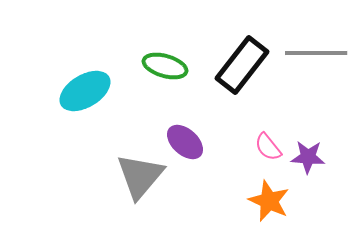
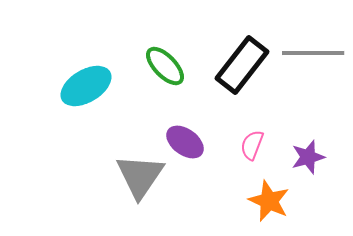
gray line: moved 3 px left
green ellipse: rotated 30 degrees clockwise
cyan ellipse: moved 1 px right, 5 px up
purple ellipse: rotated 6 degrees counterclockwise
pink semicircle: moved 16 px left, 2 px up; rotated 60 degrees clockwise
purple star: rotated 20 degrees counterclockwise
gray triangle: rotated 6 degrees counterclockwise
